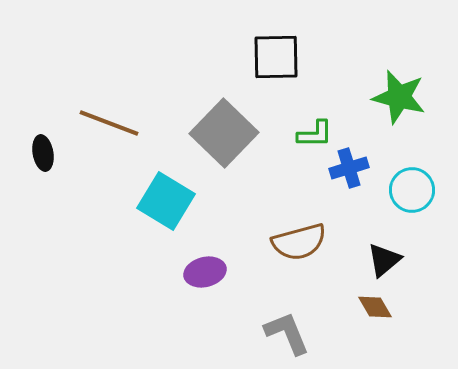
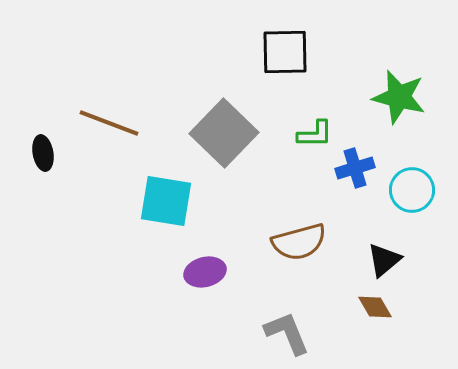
black square: moved 9 px right, 5 px up
blue cross: moved 6 px right
cyan square: rotated 22 degrees counterclockwise
